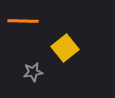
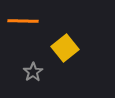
gray star: rotated 24 degrees counterclockwise
